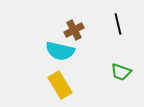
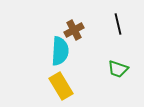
cyan semicircle: rotated 100 degrees counterclockwise
green trapezoid: moved 3 px left, 3 px up
yellow rectangle: moved 1 px right, 1 px down
